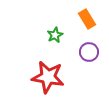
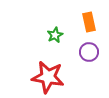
orange rectangle: moved 2 px right, 3 px down; rotated 18 degrees clockwise
